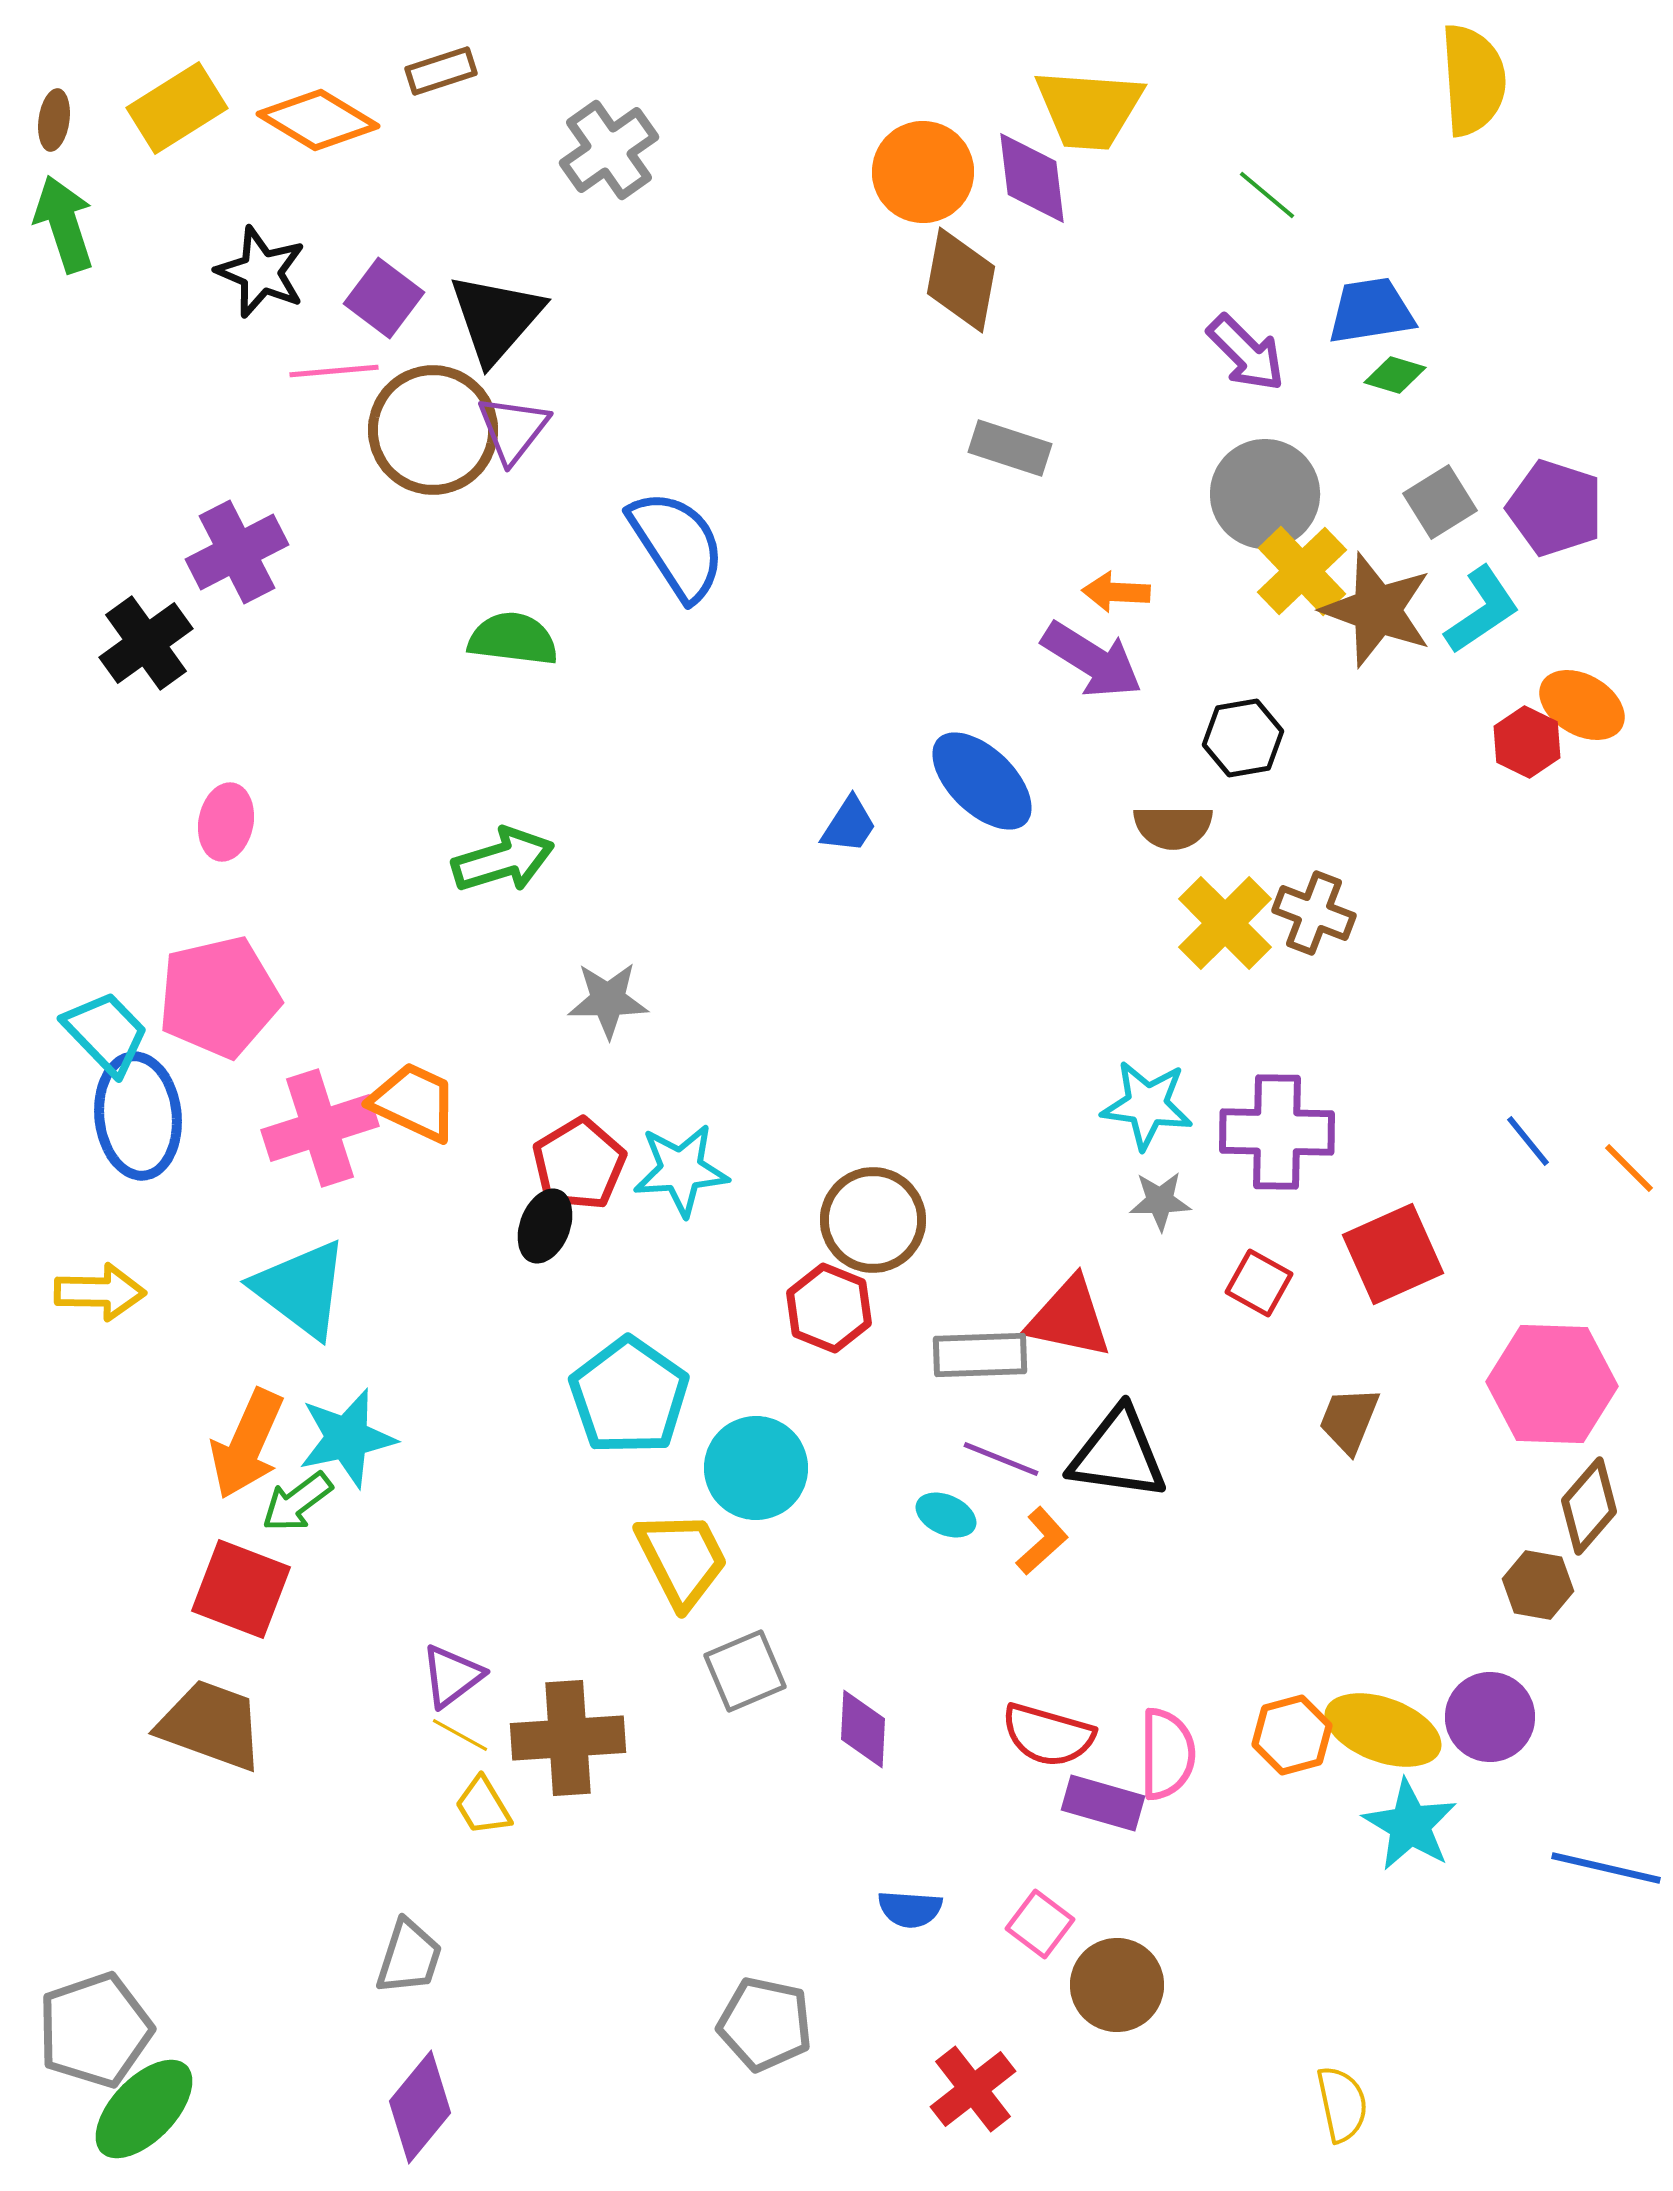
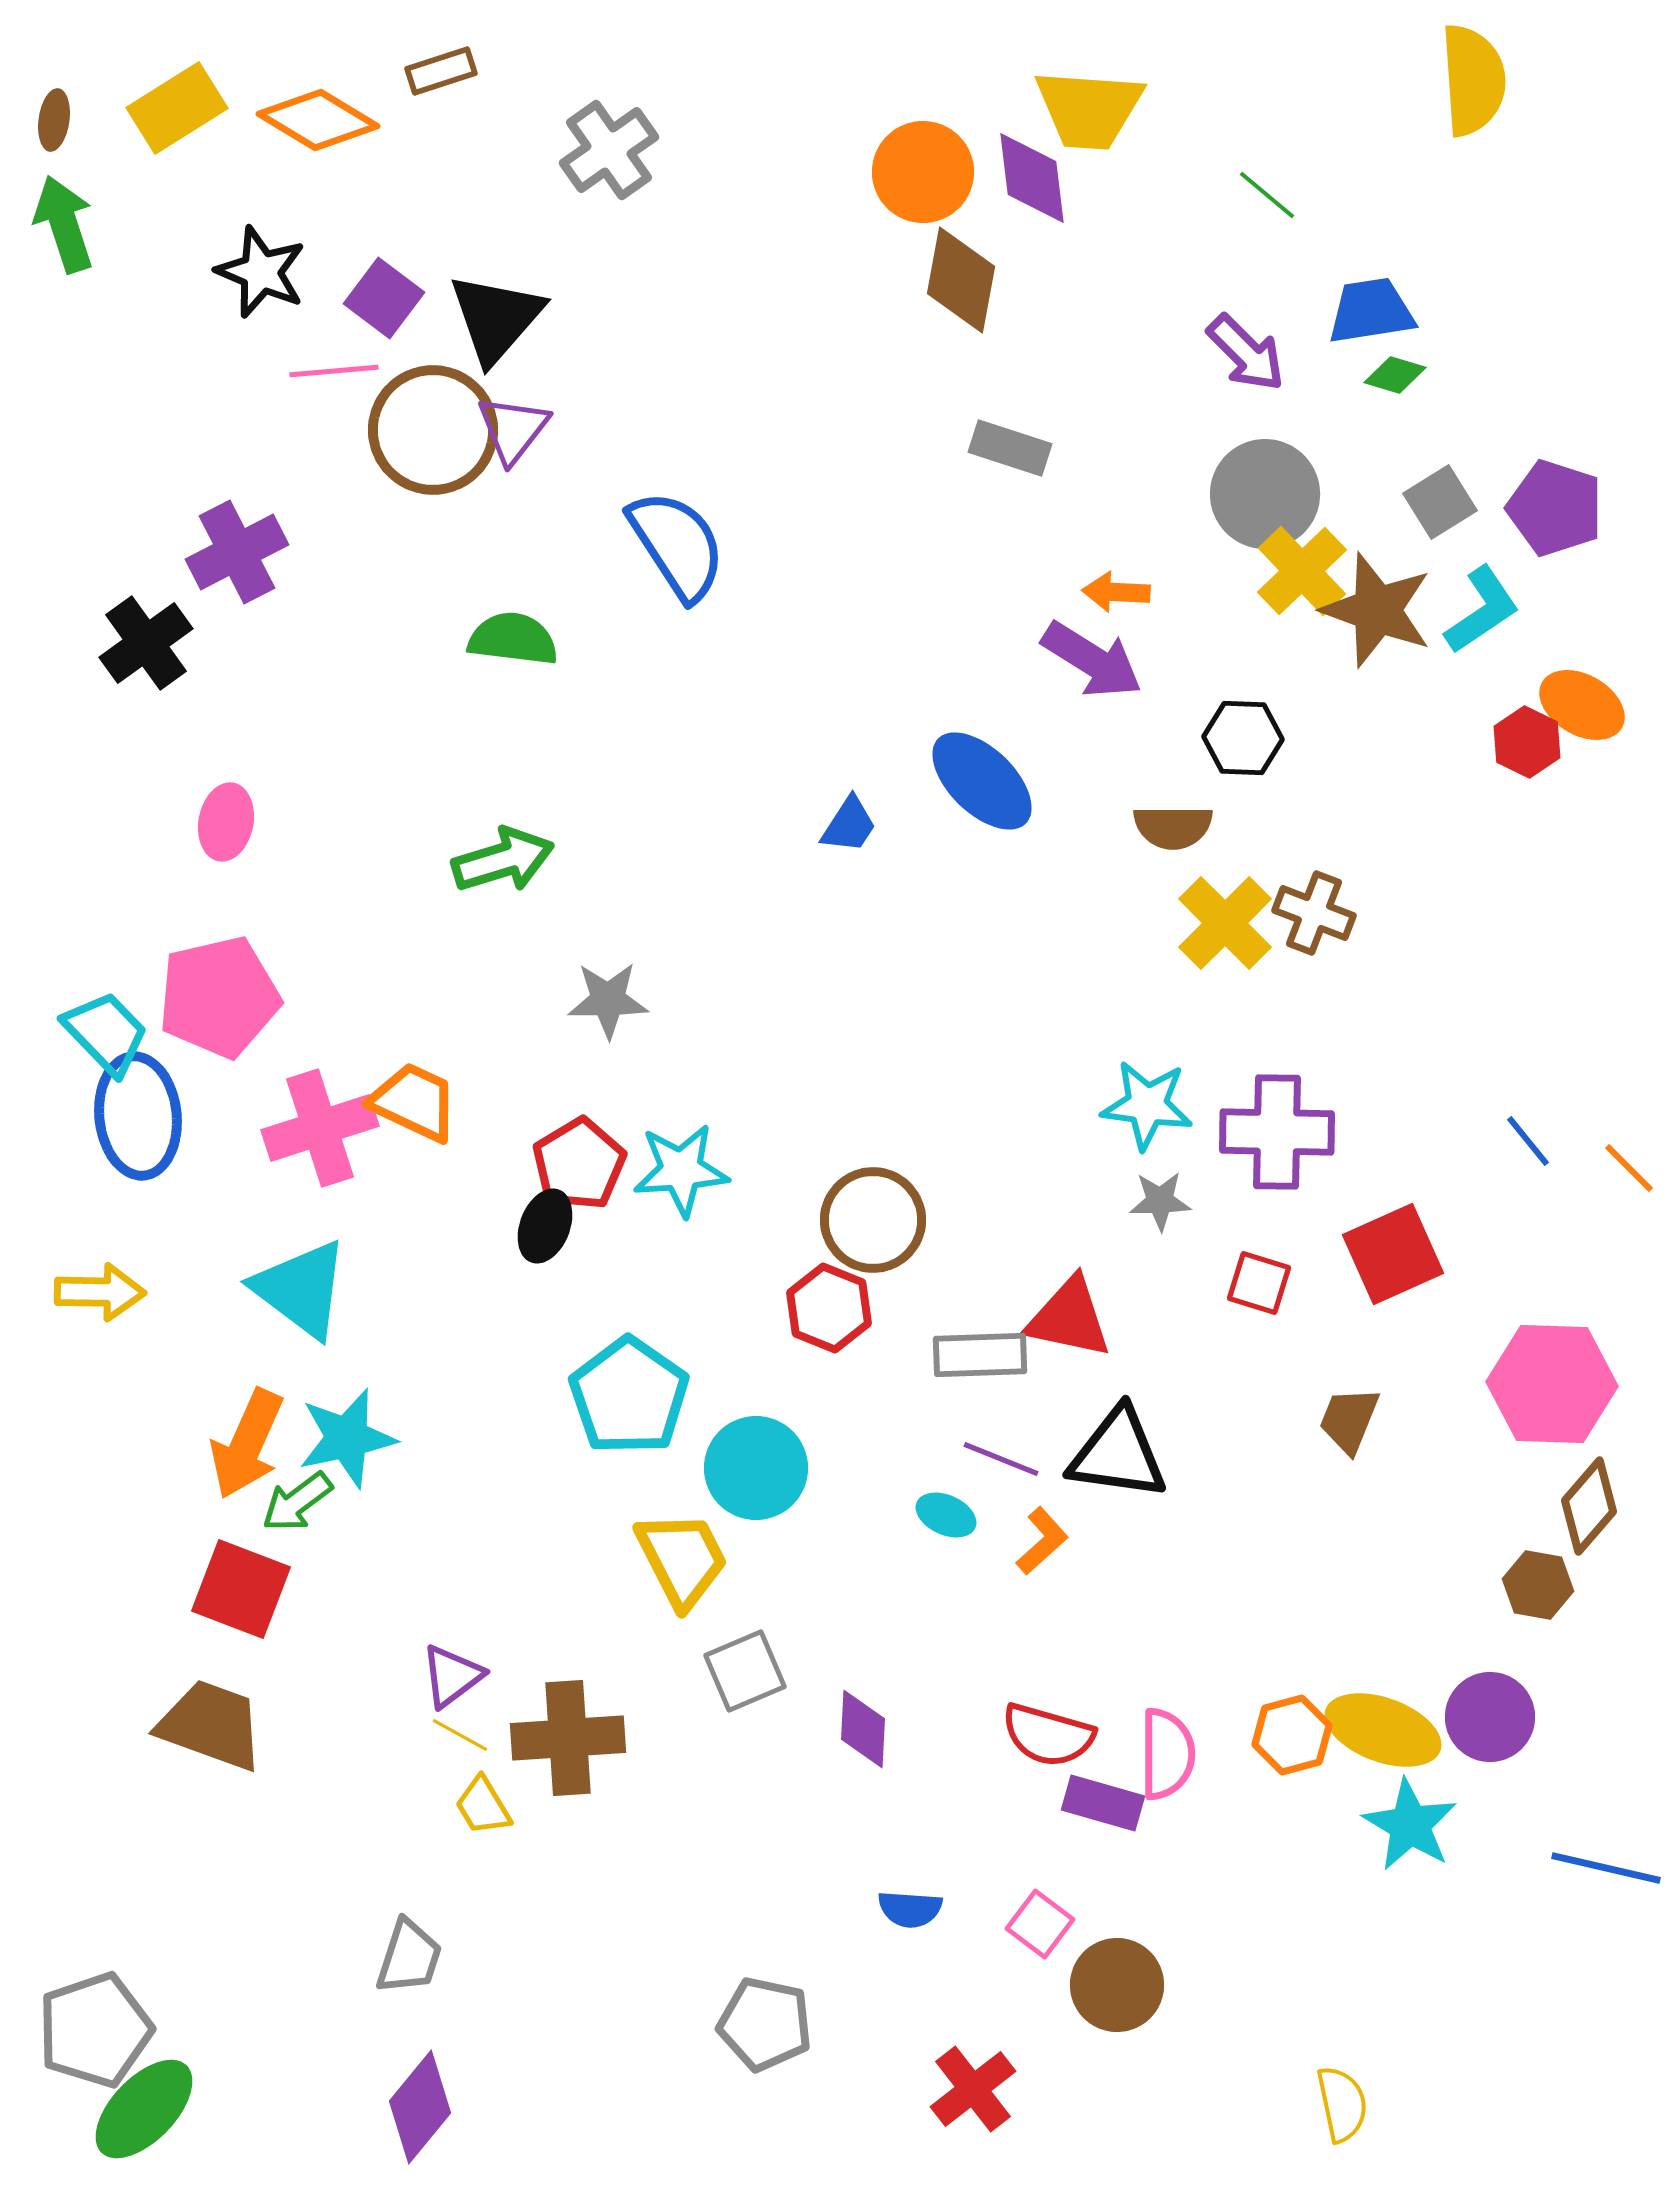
black hexagon at (1243, 738): rotated 12 degrees clockwise
red square at (1259, 1283): rotated 12 degrees counterclockwise
